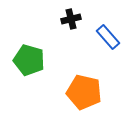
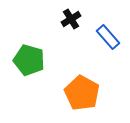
black cross: rotated 18 degrees counterclockwise
orange pentagon: moved 2 px left, 1 px down; rotated 16 degrees clockwise
